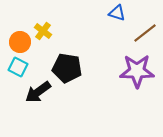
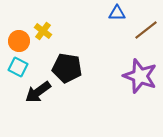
blue triangle: rotated 18 degrees counterclockwise
brown line: moved 1 px right, 3 px up
orange circle: moved 1 px left, 1 px up
purple star: moved 3 px right, 5 px down; rotated 20 degrees clockwise
